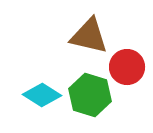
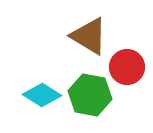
brown triangle: rotated 18 degrees clockwise
green hexagon: rotated 6 degrees counterclockwise
